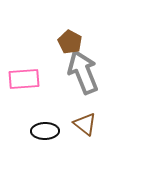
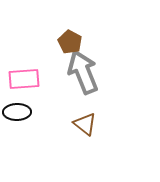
black ellipse: moved 28 px left, 19 px up
